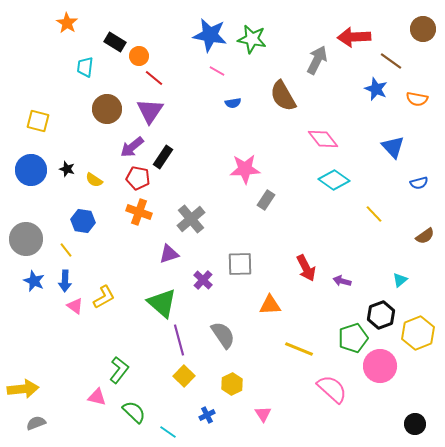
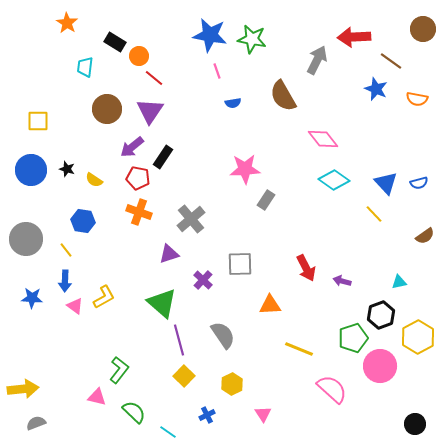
pink line at (217, 71): rotated 42 degrees clockwise
yellow square at (38, 121): rotated 15 degrees counterclockwise
blue triangle at (393, 147): moved 7 px left, 36 px down
cyan triangle at (400, 280): moved 1 px left, 2 px down; rotated 28 degrees clockwise
blue star at (34, 281): moved 2 px left, 17 px down; rotated 20 degrees counterclockwise
yellow hexagon at (418, 333): moved 4 px down; rotated 8 degrees counterclockwise
